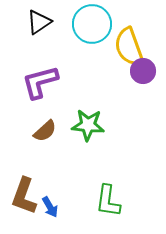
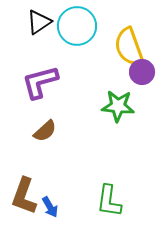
cyan circle: moved 15 px left, 2 px down
purple circle: moved 1 px left, 1 px down
green star: moved 30 px right, 19 px up
green L-shape: moved 1 px right
